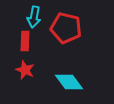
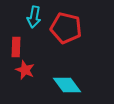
red rectangle: moved 9 px left, 6 px down
cyan diamond: moved 2 px left, 3 px down
